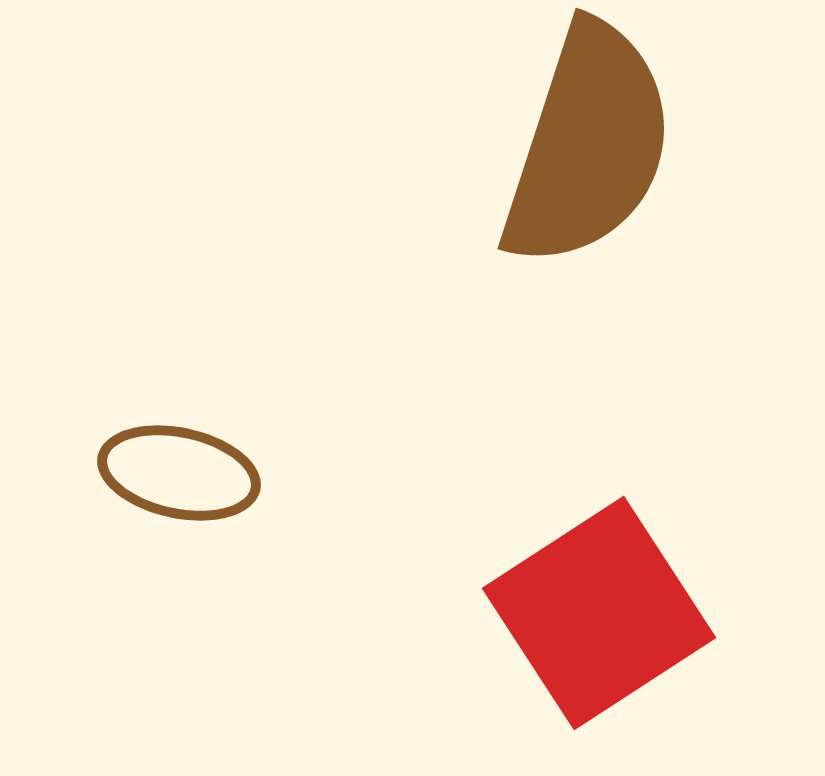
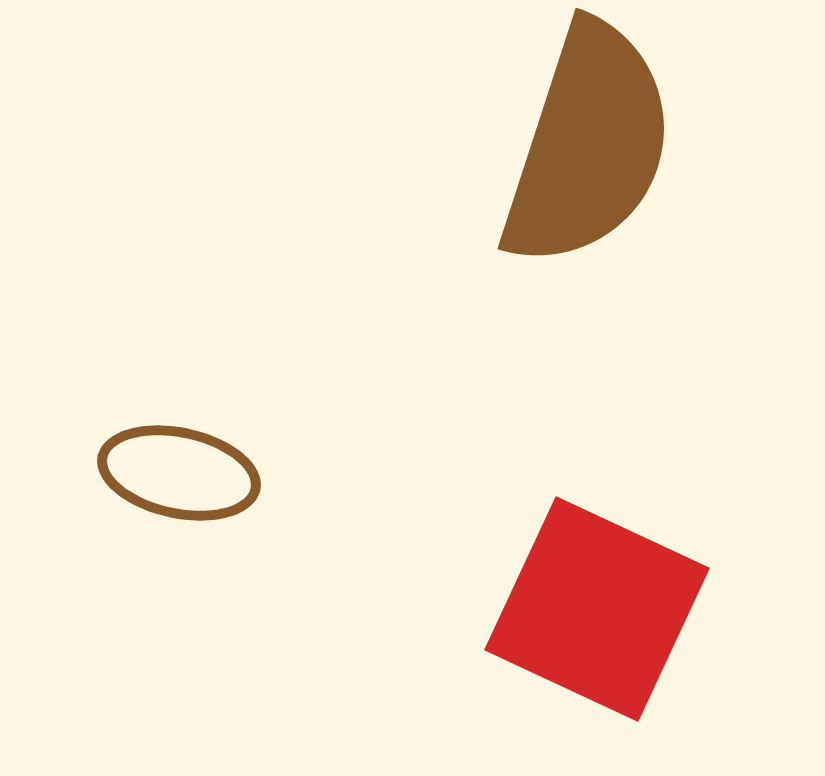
red square: moved 2 px left, 4 px up; rotated 32 degrees counterclockwise
